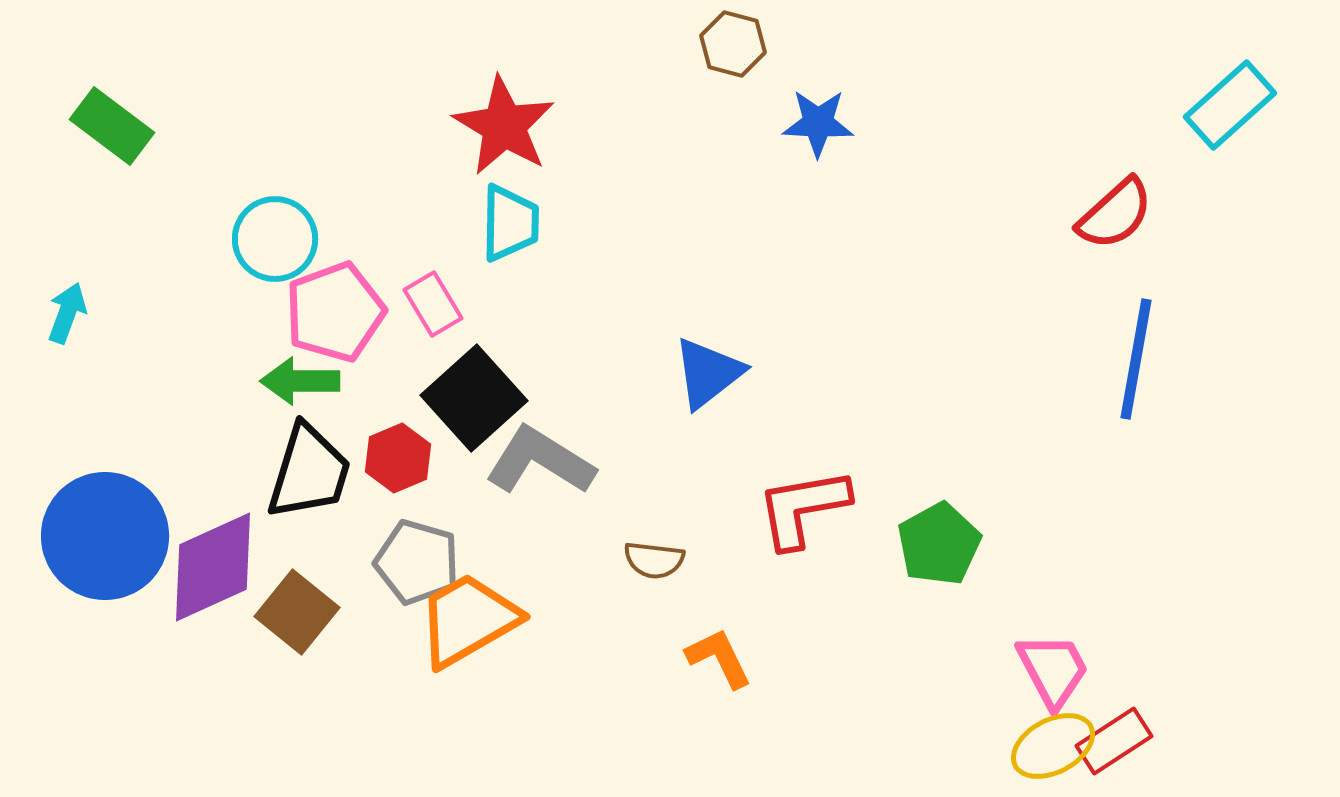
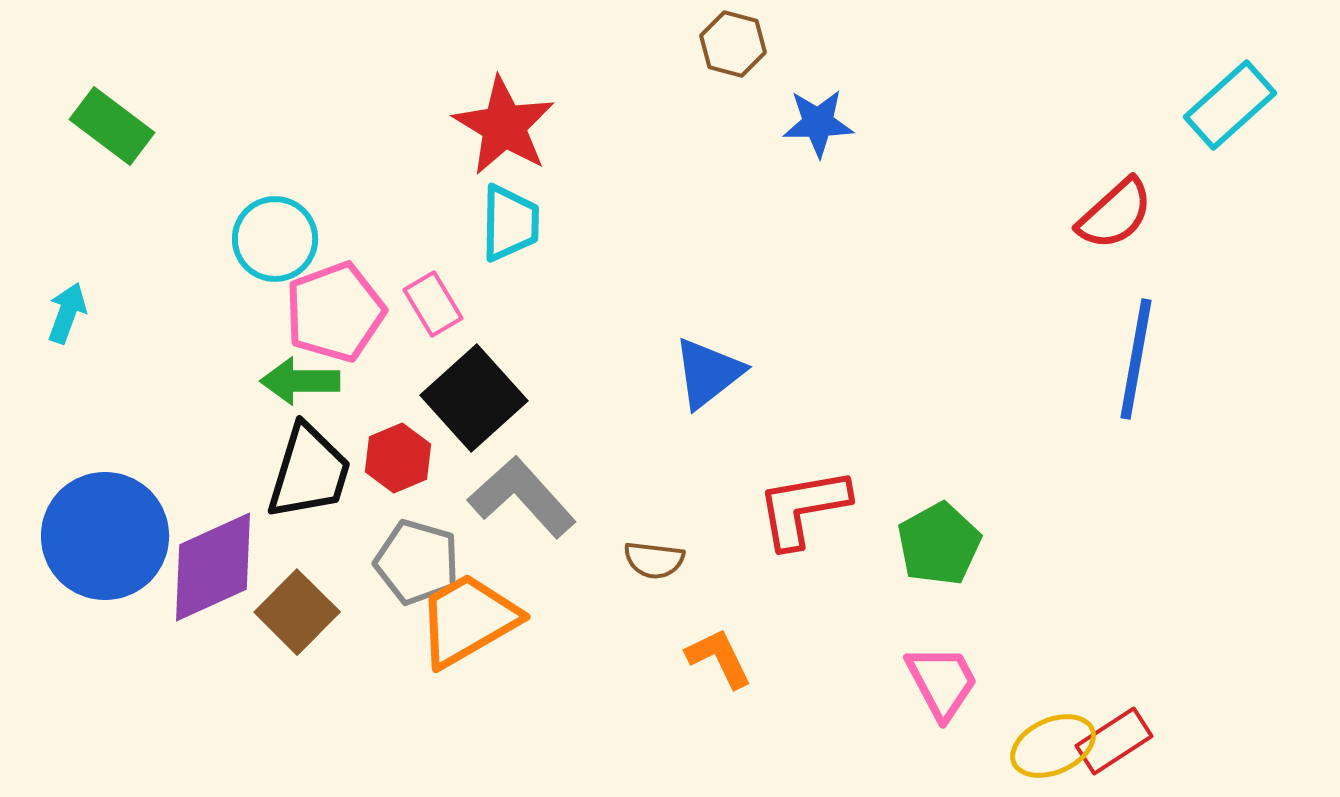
blue star: rotated 4 degrees counterclockwise
gray L-shape: moved 18 px left, 36 px down; rotated 16 degrees clockwise
brown square: rotated 6 degrees clockwise
pink trapezoid: moved 111 px left, 12 px down
yellow ellipse: rotated 4 degrees clockwise
